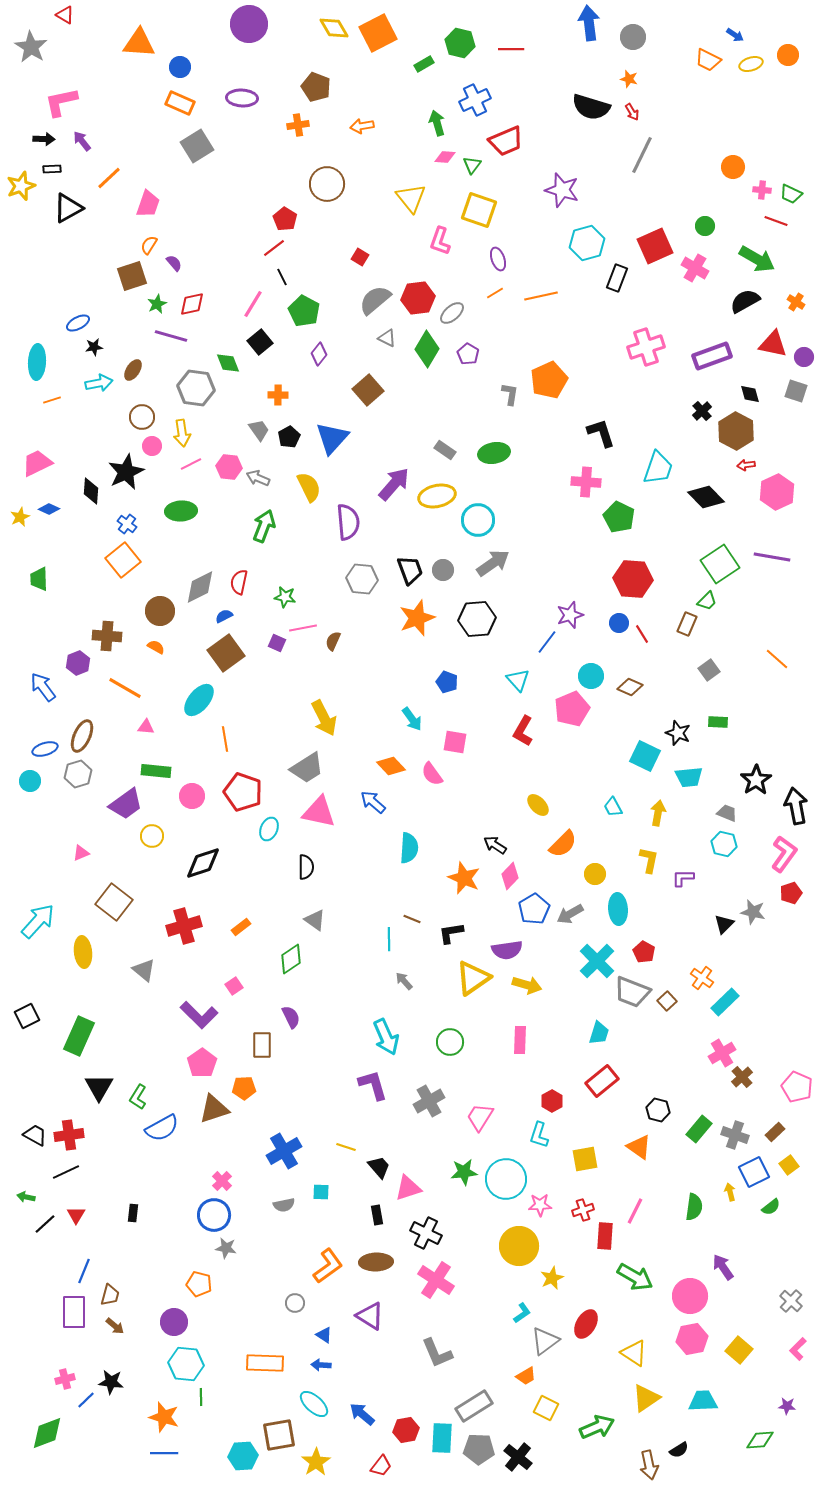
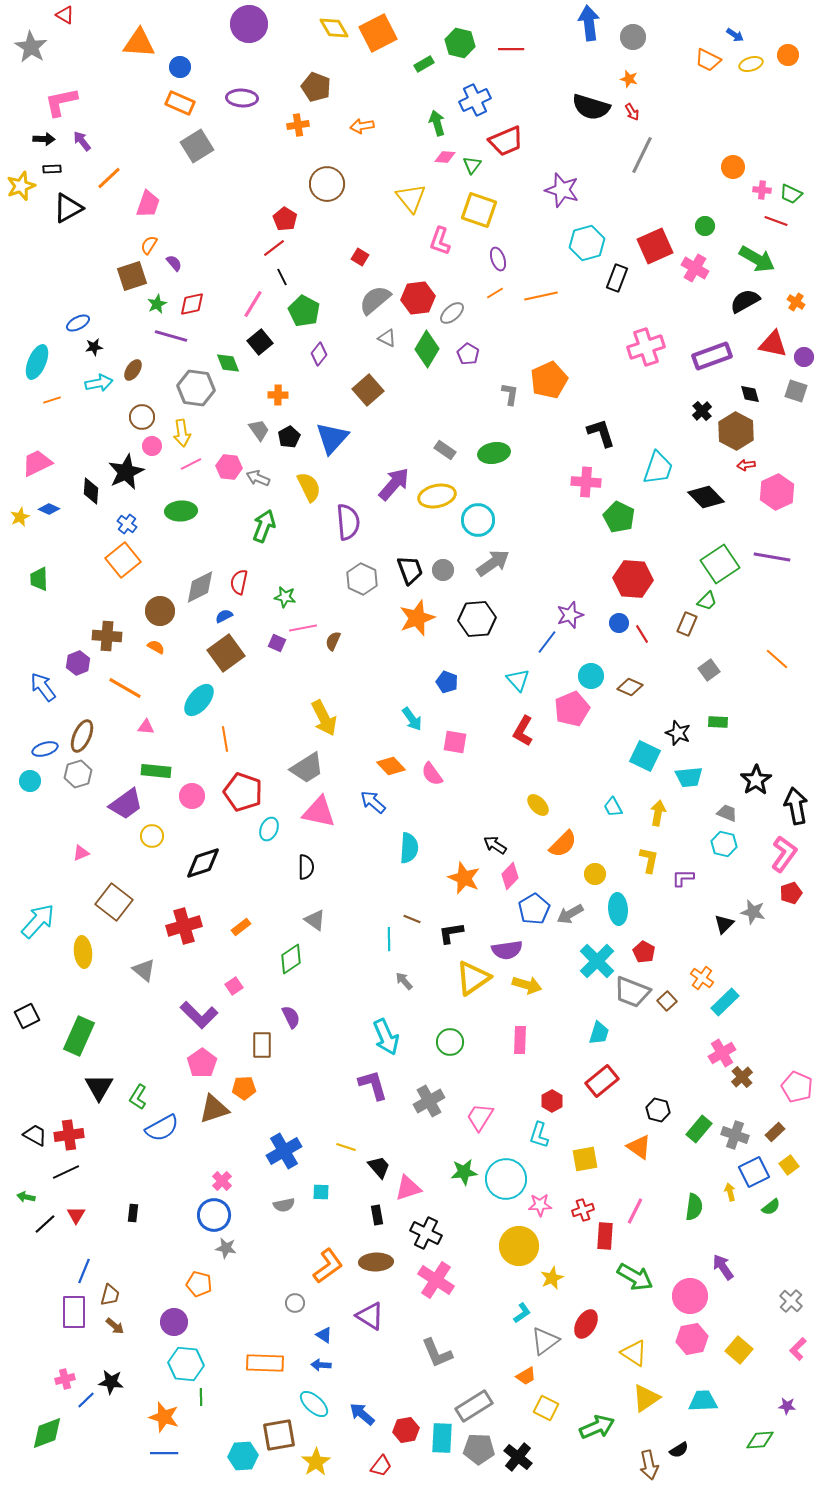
cyan ellipse at (37, 362): rotated 20 degrees clockwise
gray hexagon at (362, 579): rotated 20 degrees clockwise
